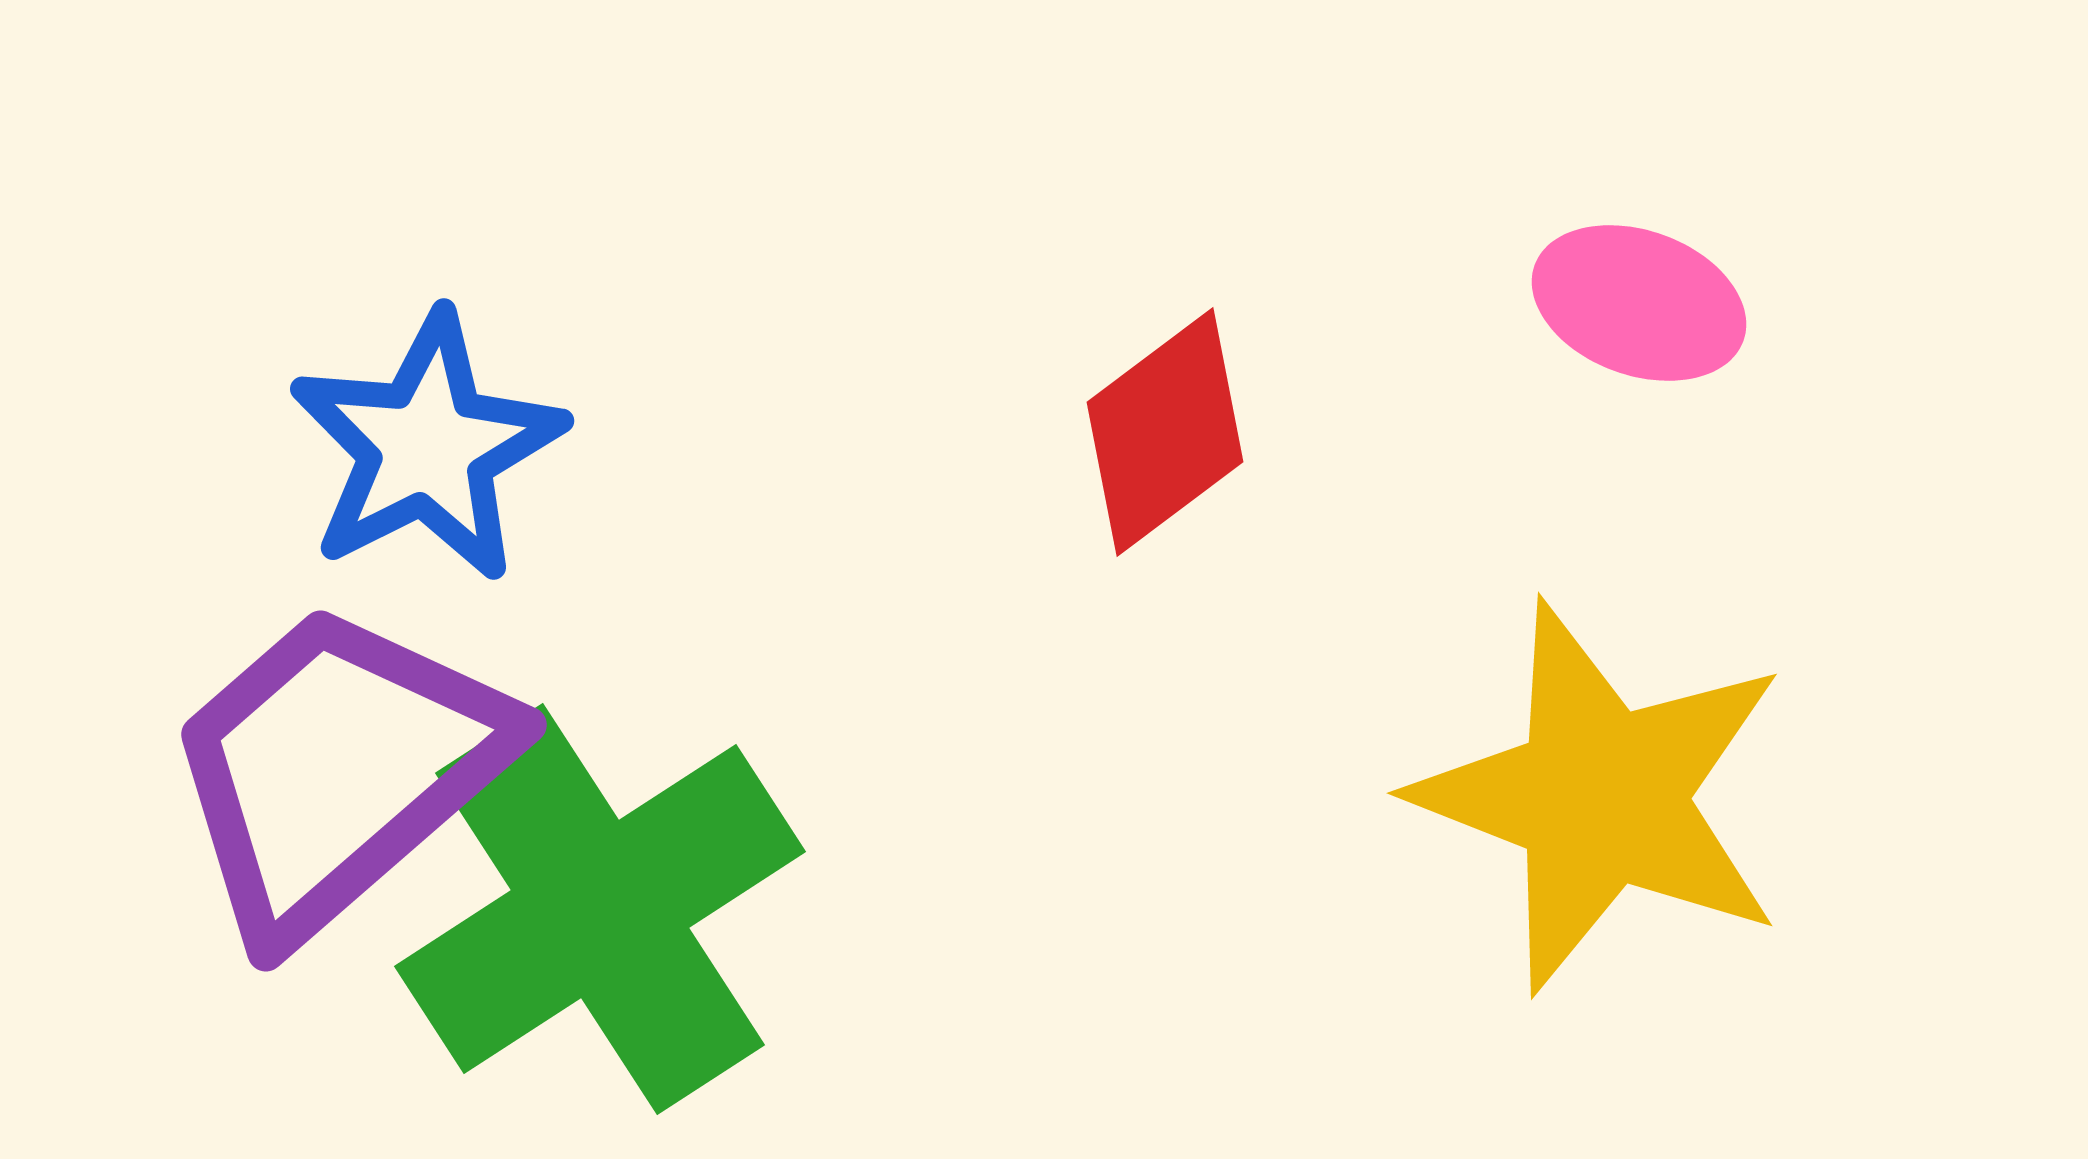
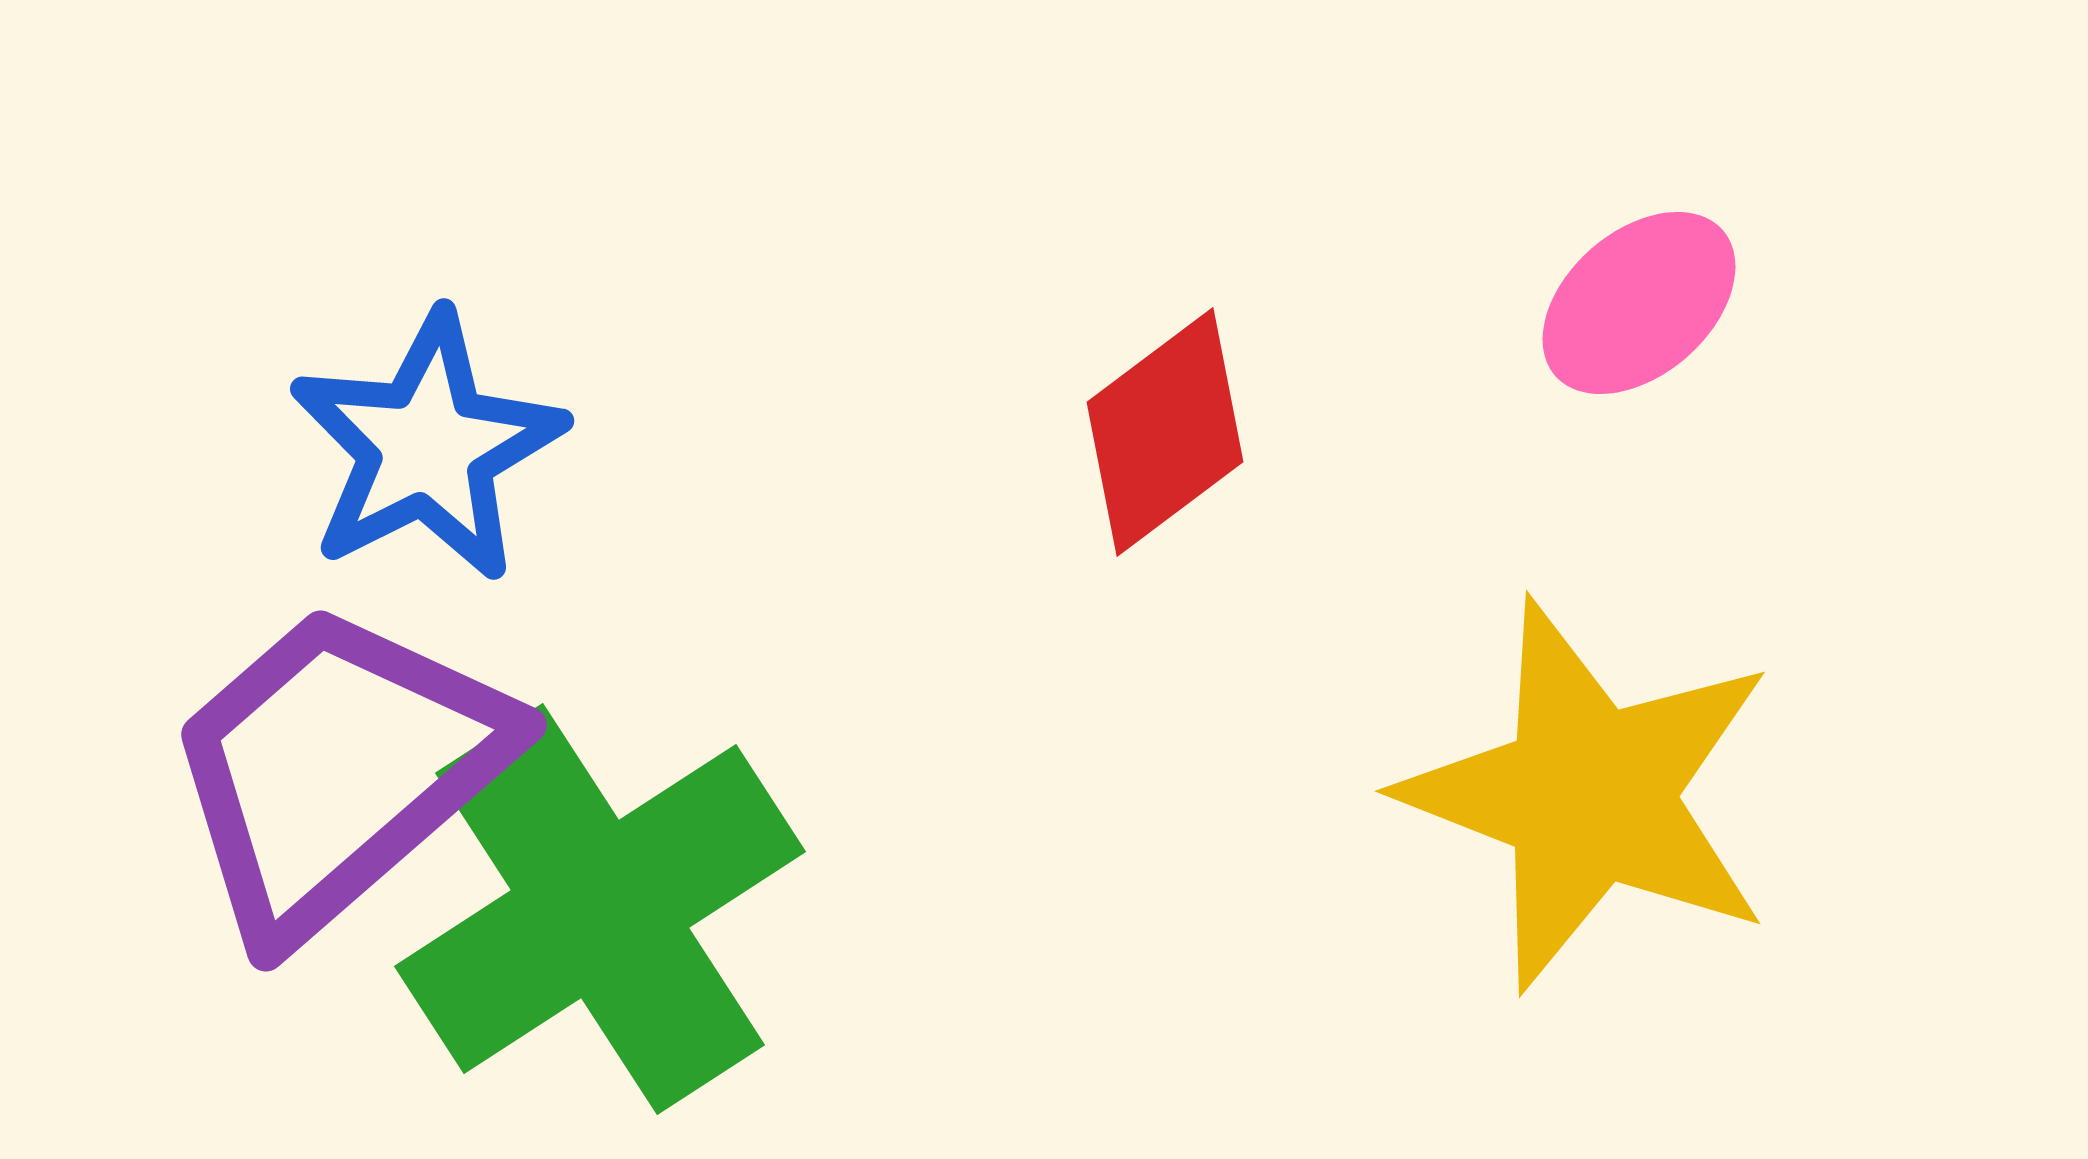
pink ellipse: rotated 61 degrees counterclockwise
yellow star: moved 12 px left, 2 px up
